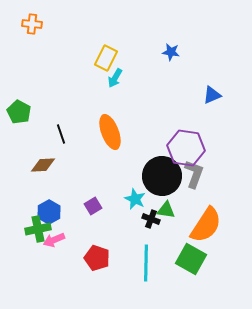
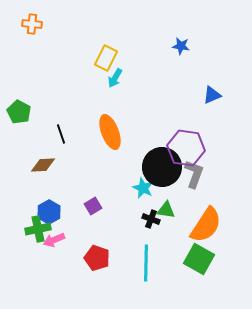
blue star: moved 10 px right, 6 px up
black circle: moved 9 px up
cyan star: moved 8 px right, 11 px up
green square: moved 8 px right
